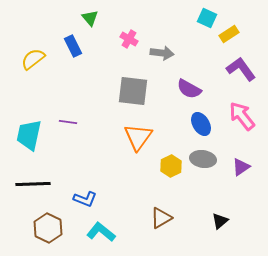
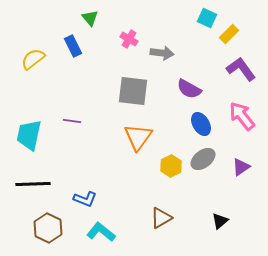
yellow rectangle: rotated 12 degrees counterclockwise
purple line: moved 4 px right, 1 px up
gray ellipse: rotated 45 degrees counterclockwise
